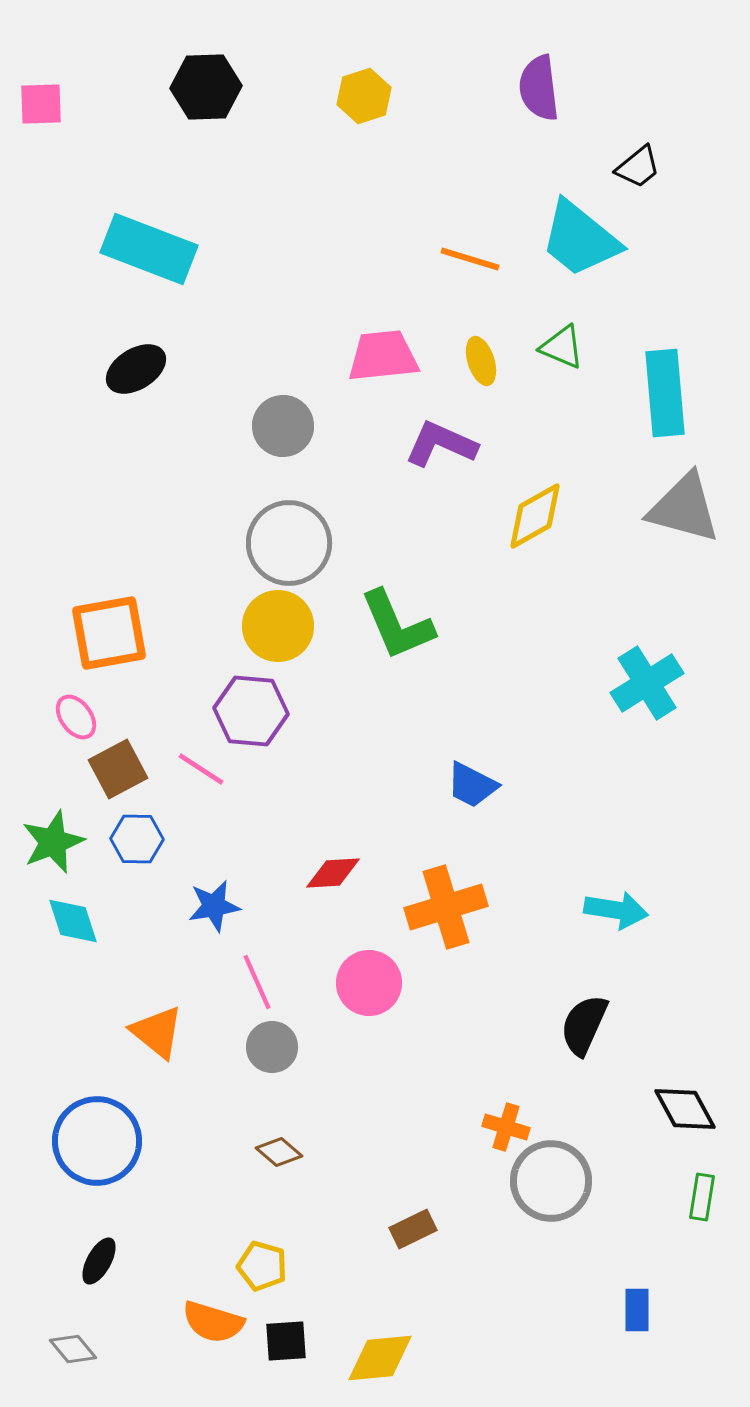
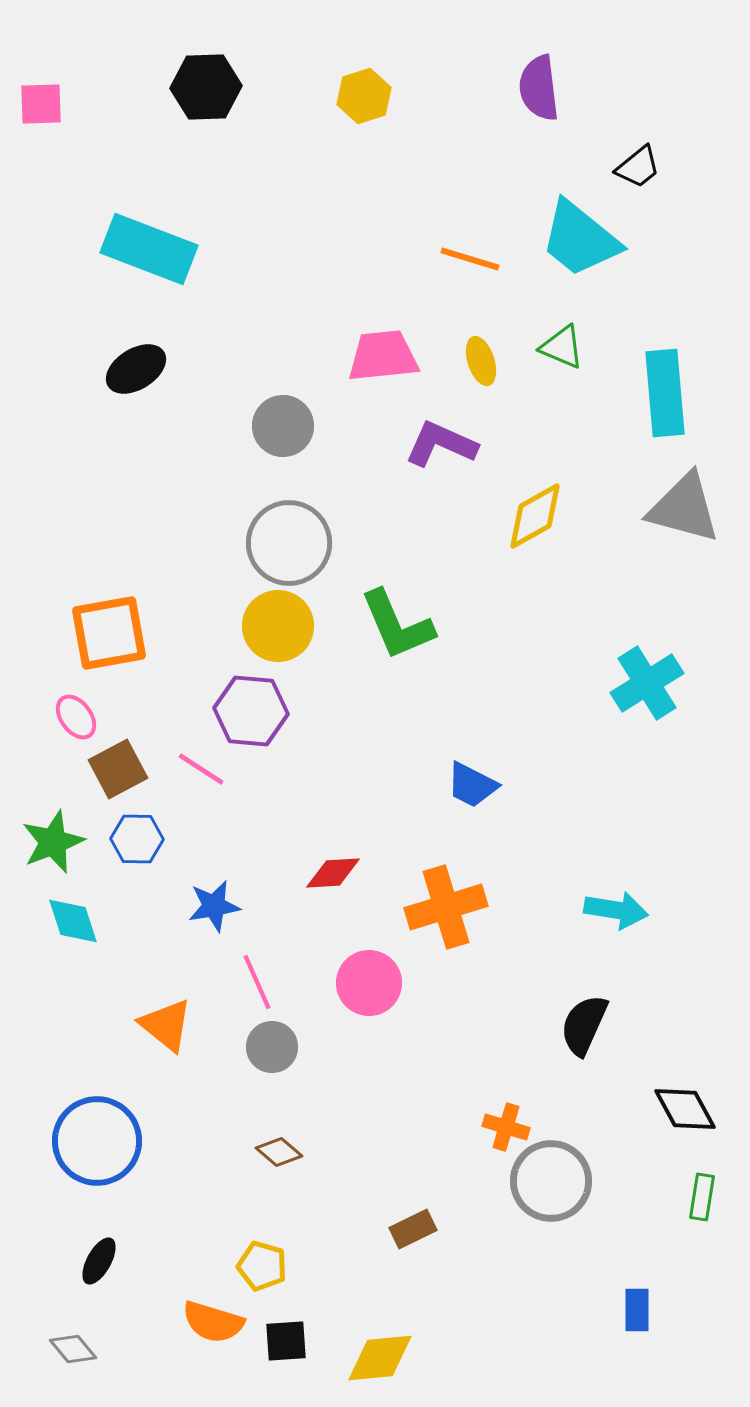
orange triangle at (157, 1032): moved 9 px right, 7 px up
